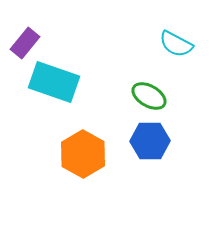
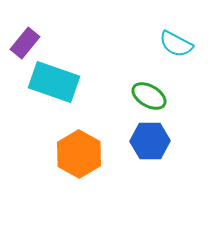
orange hexagon: moved 4 px left
